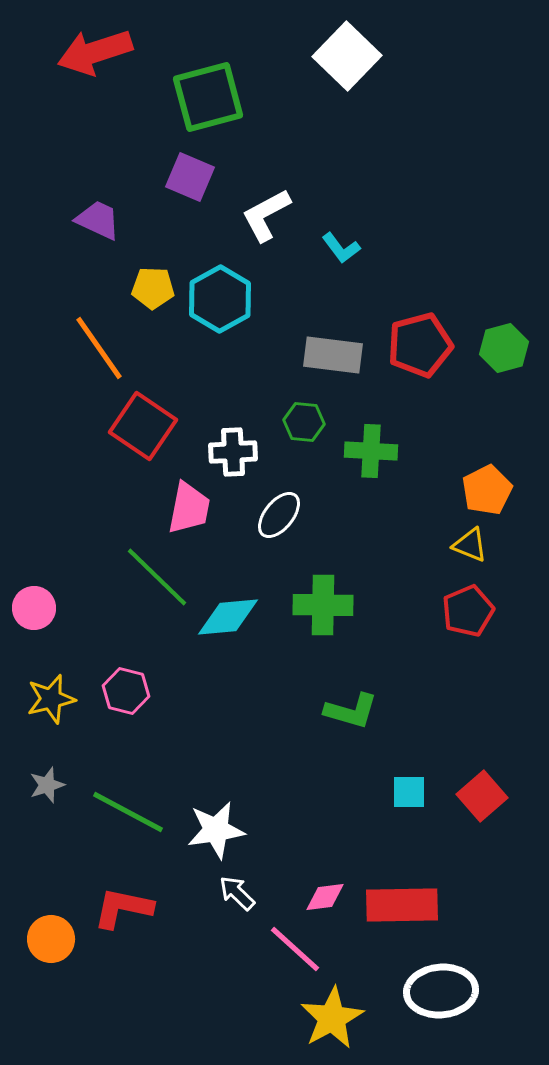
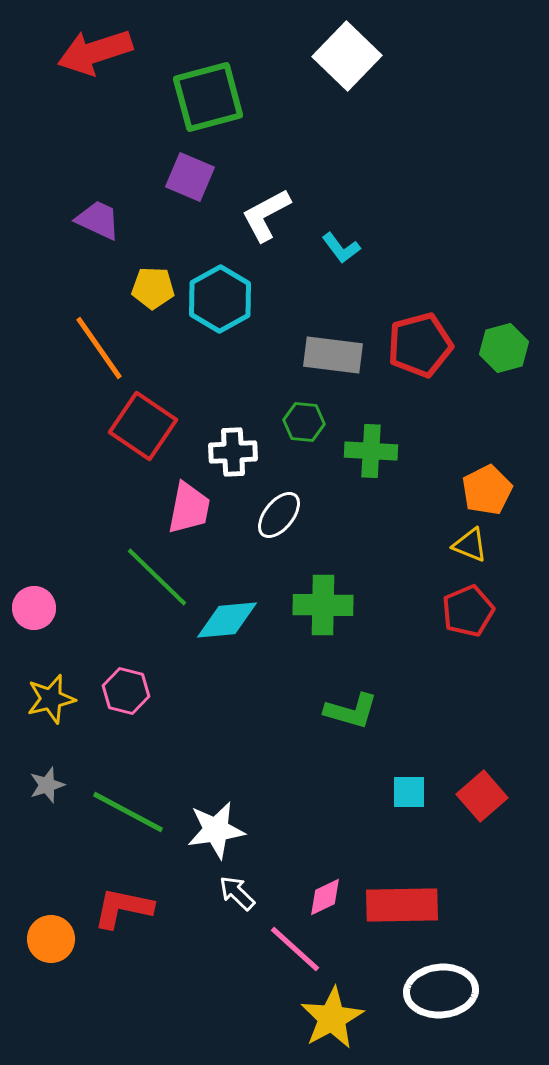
cyan diamond at (228, 617): moved 1 px left, 3 px down
pink diamond at (325, 897): rotated 18 degrees counterclockwise
